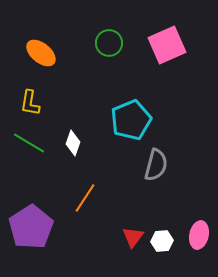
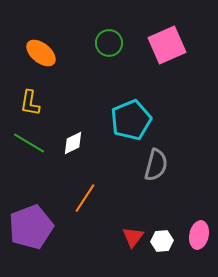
white diamond: rotated 45 degrees clockwise
purple pentagon: rotated 12 degrees clockwise
